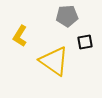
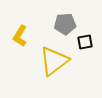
gray pentagon: moved 2 px left, 8 px down
yellow triangle: rotated 48 degrees clockwise
